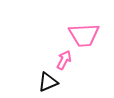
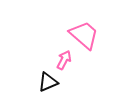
pink trapezoid: rotated 136 degrees counterclockwise
